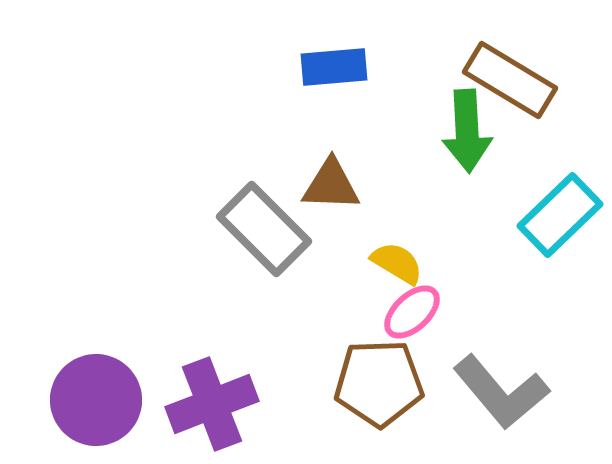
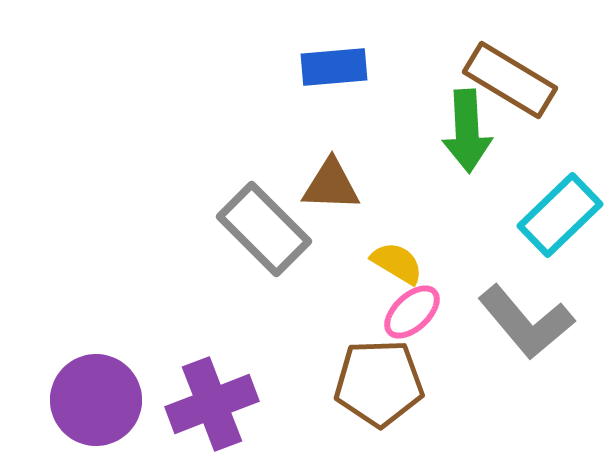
gray L-shape: moved 25 px right, 70 px up
